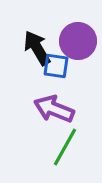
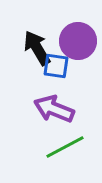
green line: rotated 33 degrees clockwise
